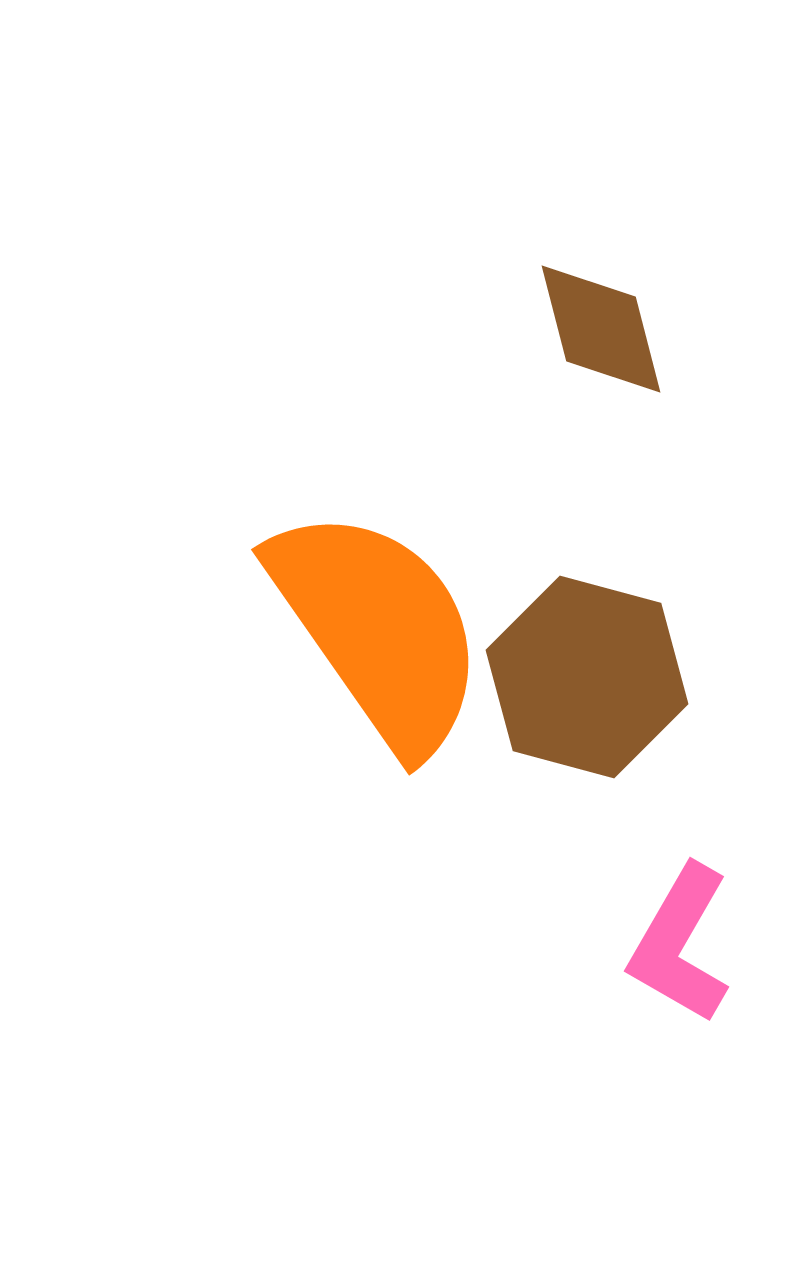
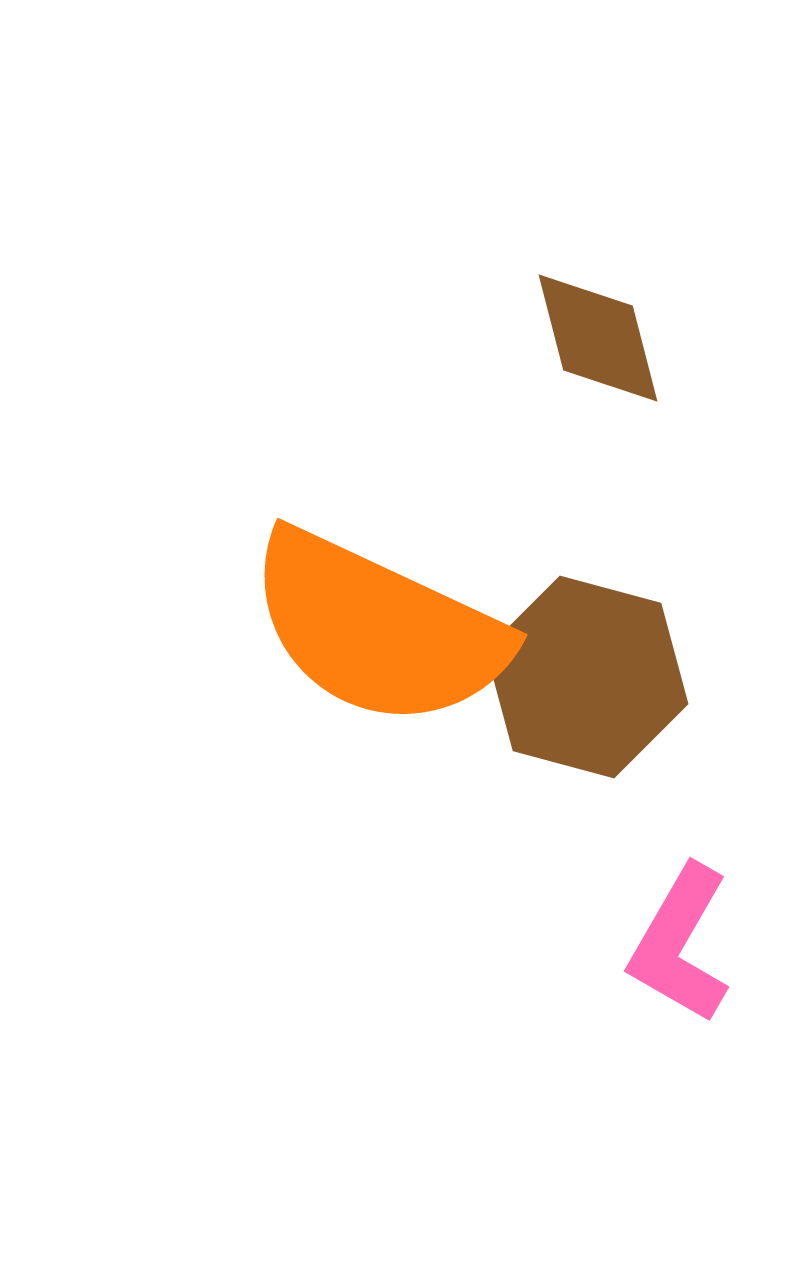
brown diamond: moved 3 px left, 9 px down
orange semicircle: rotated 150 degrees clockwise
